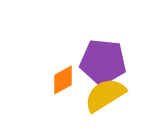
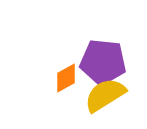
orange diamond: moved 3 px right, 2 px up
